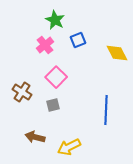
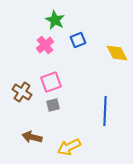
pink square: moved 5 px left, 5 px down; rotated 25 degrees clockwise
blue line: moved 1 px left, 1 px down
brown arrow: moved 3 px left
